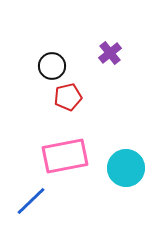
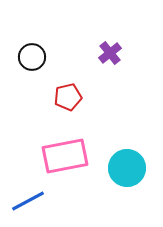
black circle: moved 20 px left, 9 px up
cyan circle: moved 1 px right
blue line: moved 3 px left; rotated 16 degrees clockwise
